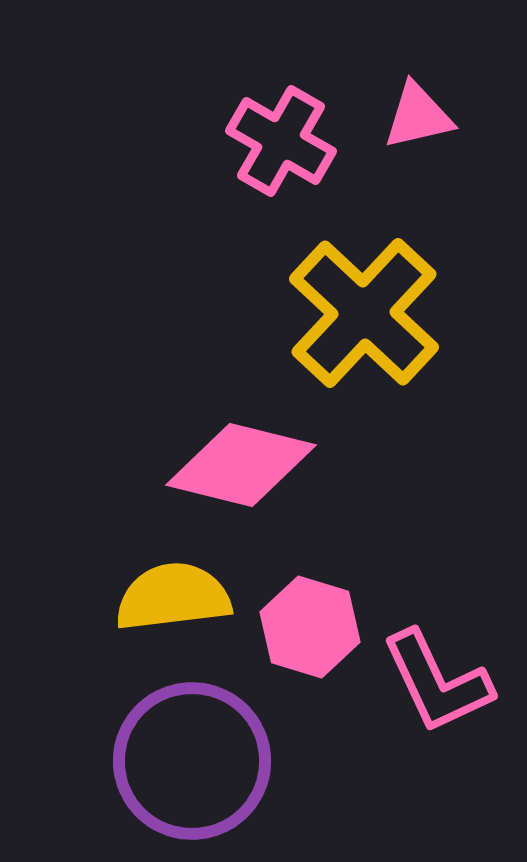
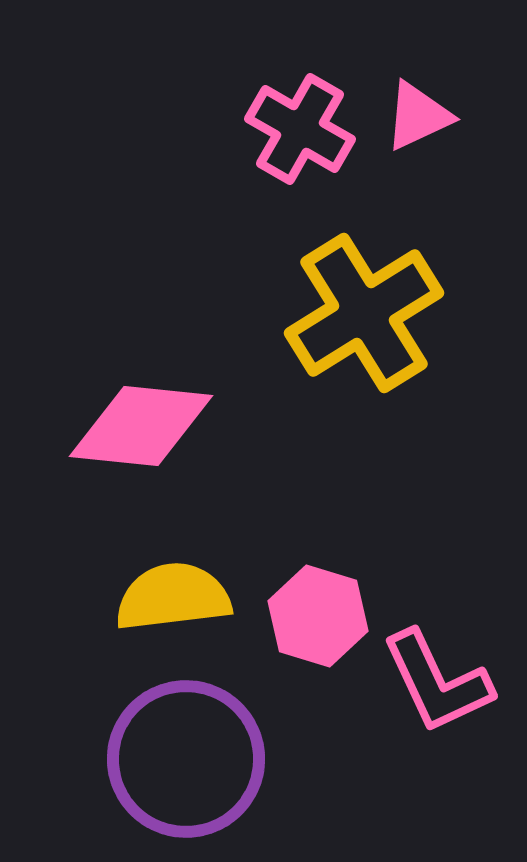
pink triangle: rotated 12 degrees counterclockwise
pink cross: moved 19 px right, 12 px up
yellow cross: rotated 15 degrees clockwise
pink diamond: moved 100 px left, 39 px up; rotated 8 degrees counterclockwise
pink hexagon: moved 8 px right, 11 px up
purple circle: moved 6 px left, 2 px up
